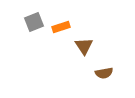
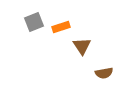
brown triangle: moved 2 px left
